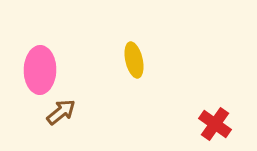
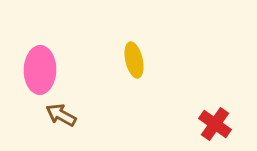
brown arrow: moved 3 px down; rotated 112 degrees counterclockwise
